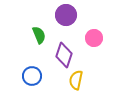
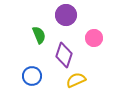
yellow semicircle: rotated 54 degrees clockwise
